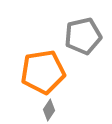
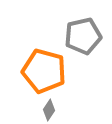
orange pentagon: moved 1 px right, 1 px up; rotated 24 degrees clockwise
